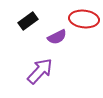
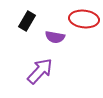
black rectangle: moved 1 px left; rotated 24 degrees counterclockwise
purple semicircle: moved 2 px left; rotated 36 degrees clockwise
